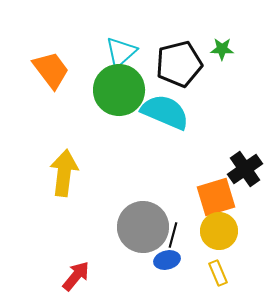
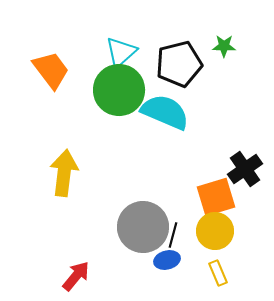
green star: moved 2 px right, 3 px up
yellow circle: moved 4 px left
